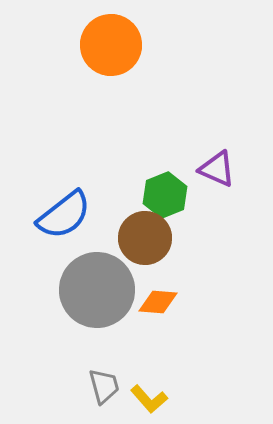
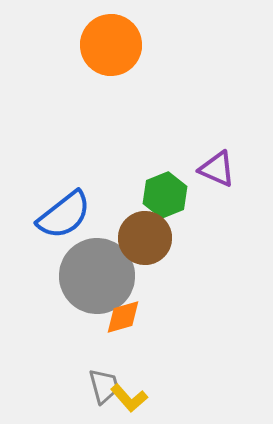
gray circle: moved 14 px up
orange diamond: moved 35 px left, 15 px down; rotated 21 degrees counterclockwise
yellow L-shape: moved 20 px left, 1 px up
